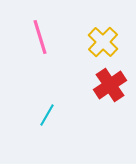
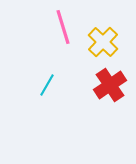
pink line: moved 23 px right, 10 px up
cyan line: moved 30 px up
